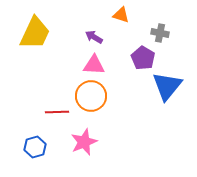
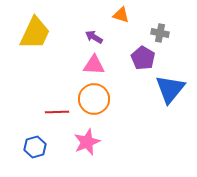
blue triangle: moved 3 px right, 3 px down
orange circle: moved 3 px right, 3 px down
pink star: moved 3 px right
